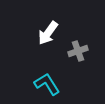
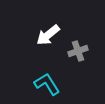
white arrow: moved 2 px down; rotated 15 degrees clockwise
